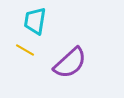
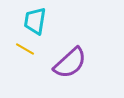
yellow line: moved 1 px up
